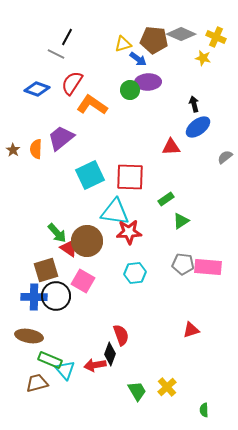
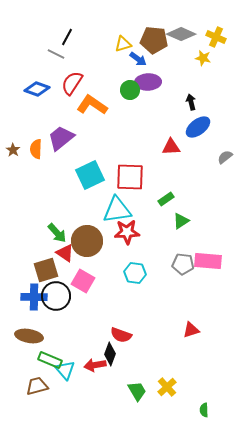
black arrow at (194, 104): moved 3 px left, 2 px up
cyan triangle at (115, 212): moved 2 px right, 2 px up; rotated 16 degrees counterclockwise
red star at (129, 232): moved 2 px left
red triangle at (69, 248): moved 4 px left, 5 px down
pink rectangle at (208, 267): moved 6 px up
cyan hexagon at (135, 273): rotated 15 degrees clockwise
red semicircle at (121, 335): rotated 130 degrees clockwise
brown trapezoid at (37, 383): moved 3 px down
